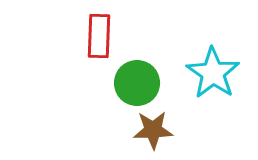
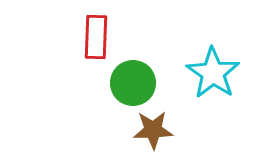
red rectangle: moved 3 px left, 1 px down
green circle: moved 4 px left
